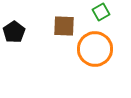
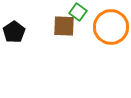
green square: moved 23 px left; rotated 24 degrees counterclockwise
orange circle: moved 16 px right, 22 px up
